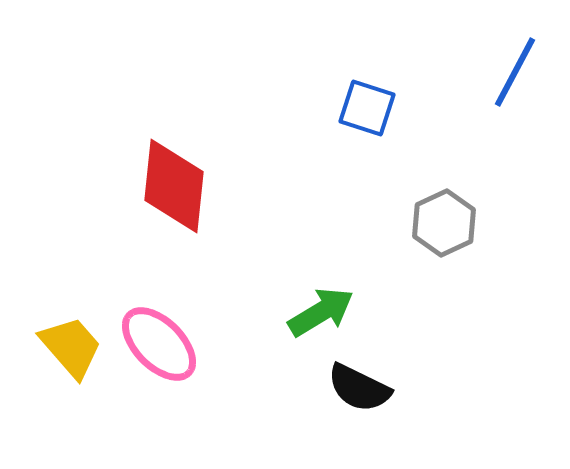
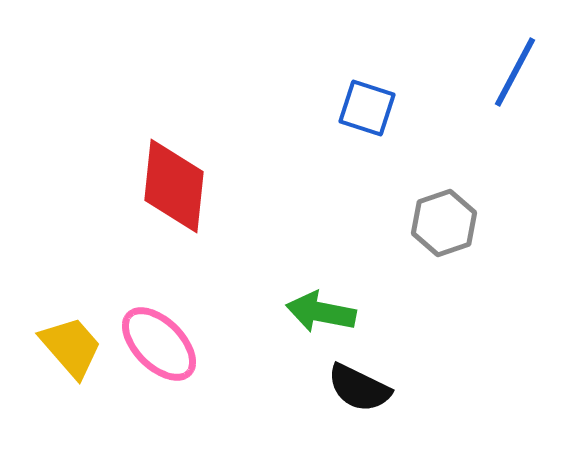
gray hexagon: rotated 6 degrees clockwise
green arrow: rotated 138 degrees counterclockwise
